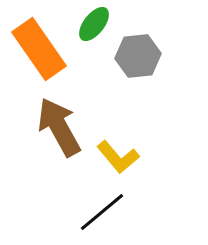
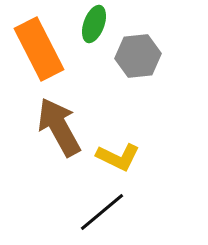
green ellipse: rotated 18 degrees counterclockwise
orange rectangle: rotated 8 degrees clockwise
yellow L-shape: rotated 24 degrees counterclockwise
